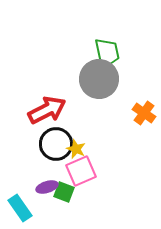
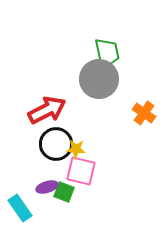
yellow star: rotated 18 degrees counterclockwise
pink square: rotated 36 degrees clockwise
